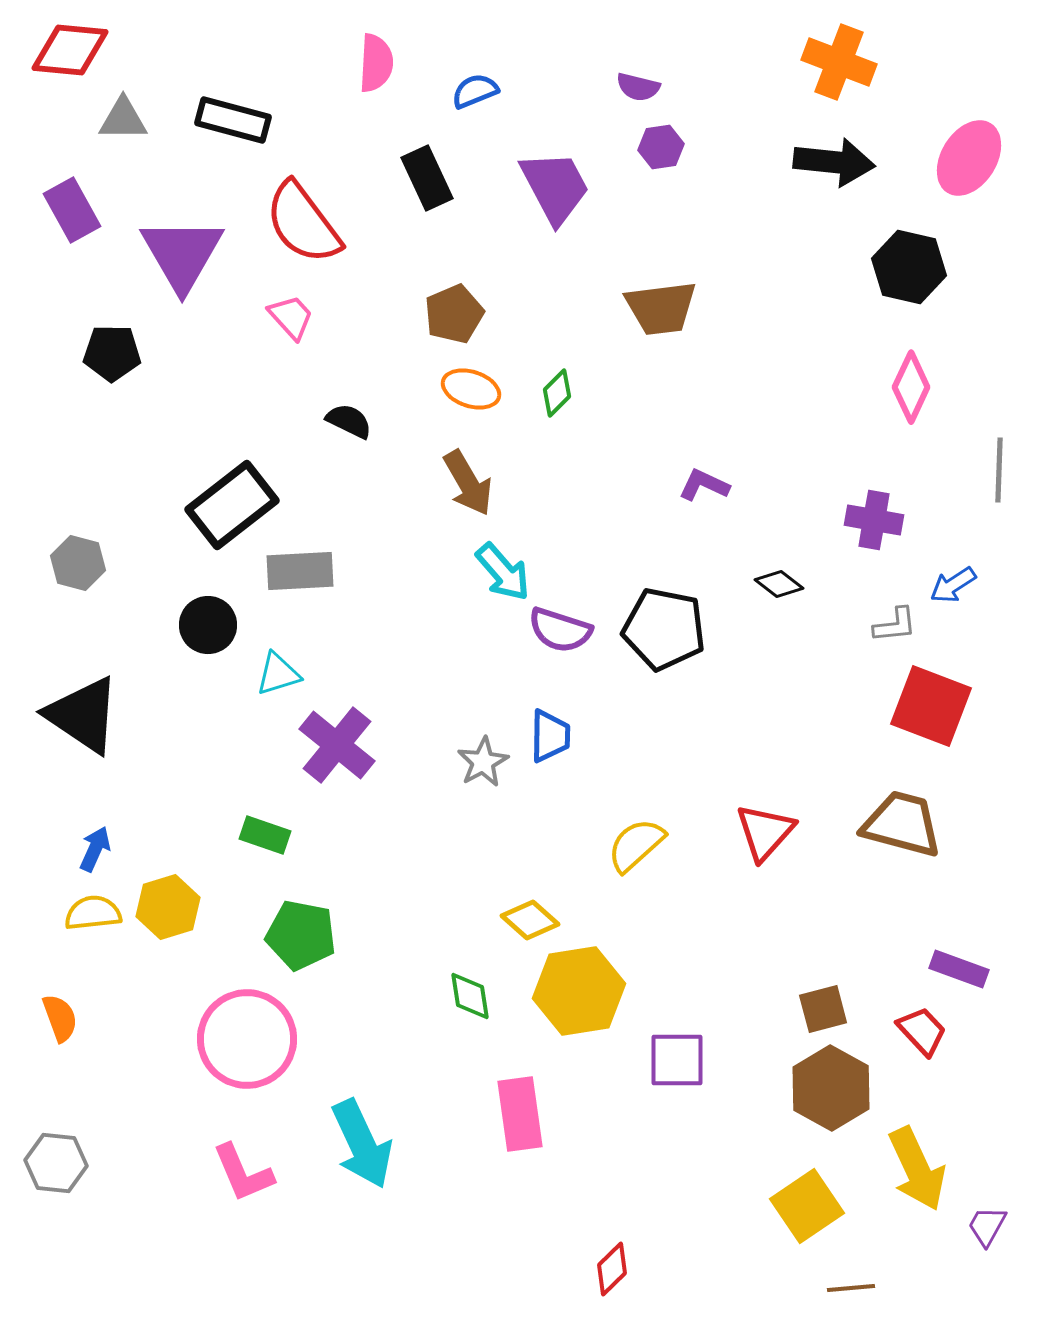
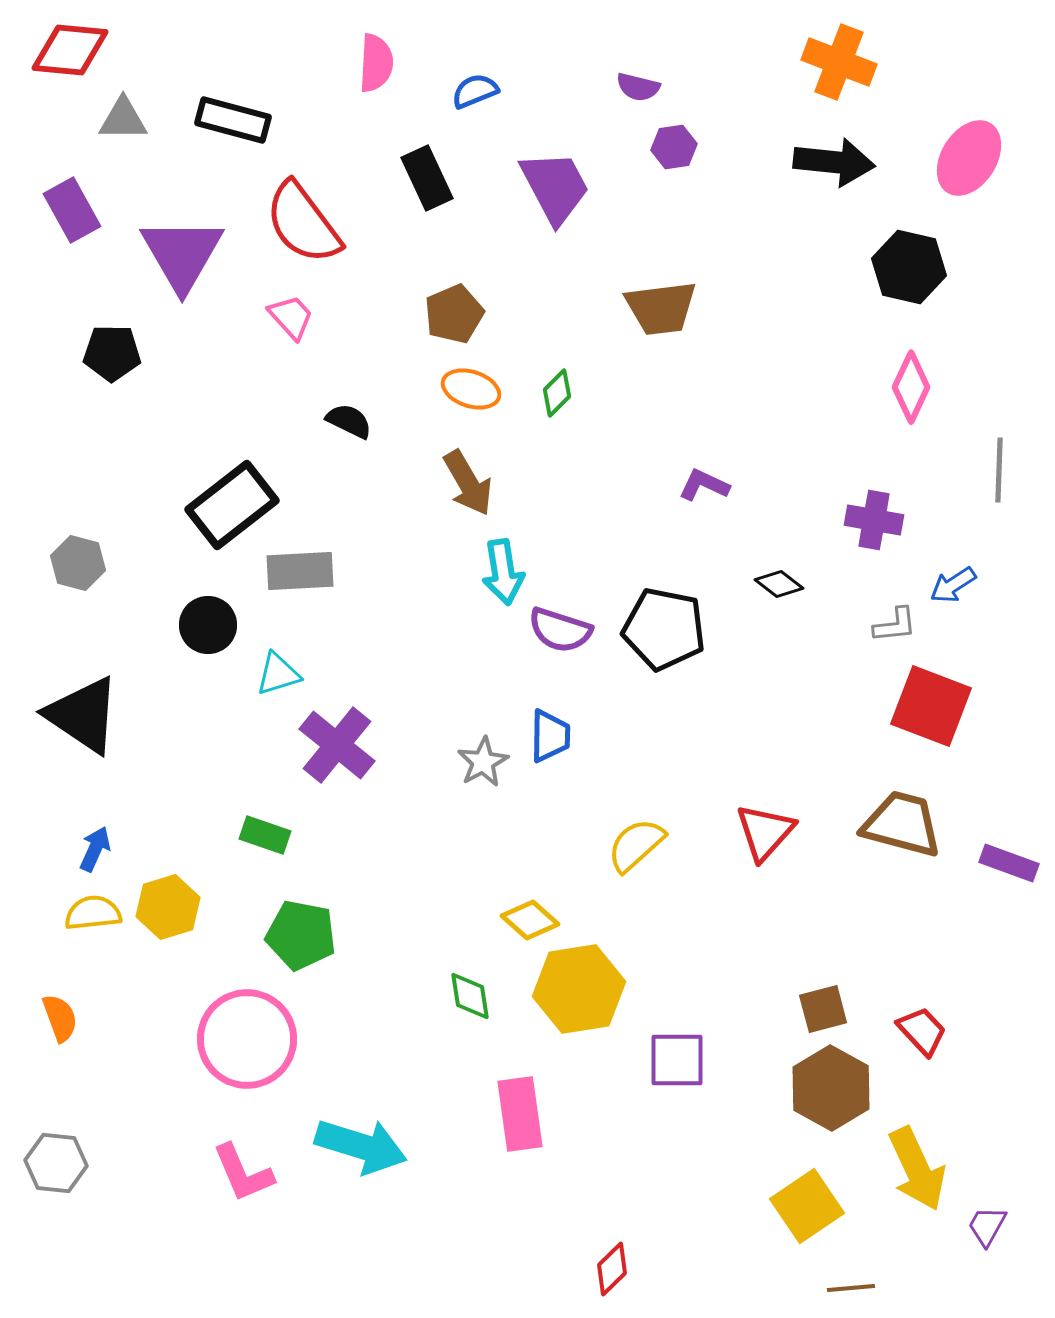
purple hexagon at (661, 147): moved 13 px right
cyan arrow at (503, 572): rotated 32 degrees clockwise
purple rectangle at (959, 969): moved 50 px right, 106 px up
yellow hexagon at (579, 991): moved 2 px up
cyan arrow at (362, 1144): moved 1 px left, 2 px down; rotated 48 degrees counterclockwise
